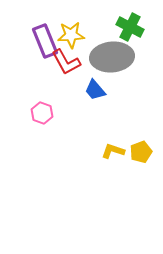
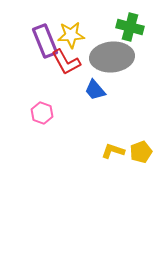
green cross: rotated 12 degrees counterclockwise
